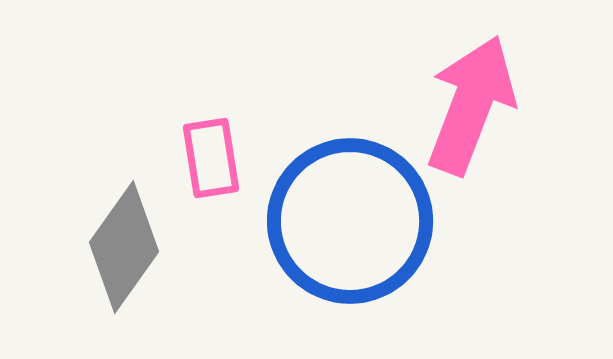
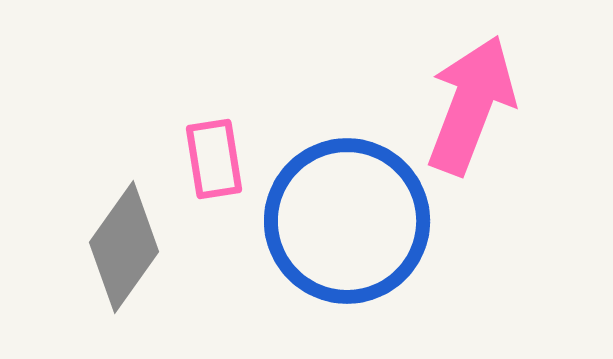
pink rectangle: moved 3 px right, 1 px down
blue circle: moved 3 px left
